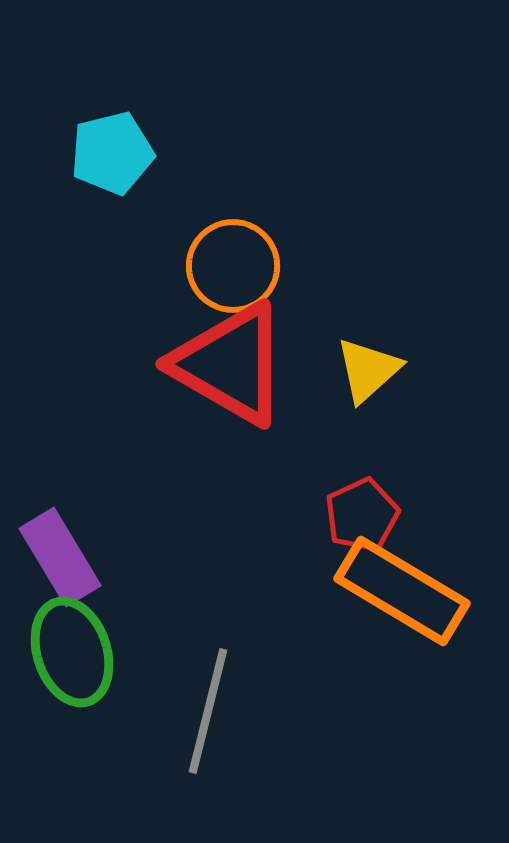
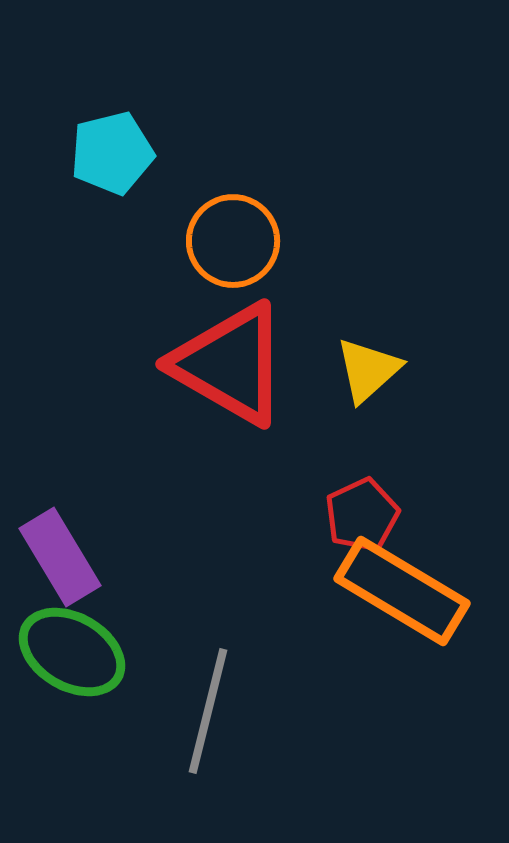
orange circle: moved 25 px up
green ellipse: rotated 42 degrees counterclockwise
